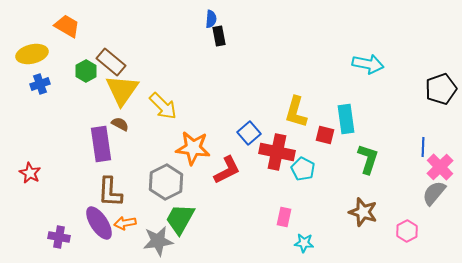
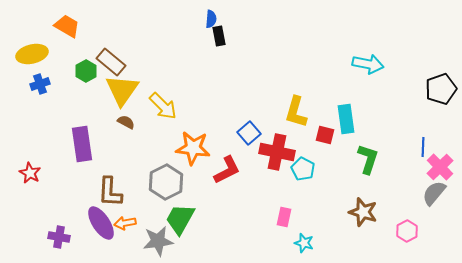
brown semicircle: moved 6 px right, 2 px up
purple rectangle: moved 19 px left
purple ellipse: moved 2 px right
cyan star: rotated 12 degrees clockwise
